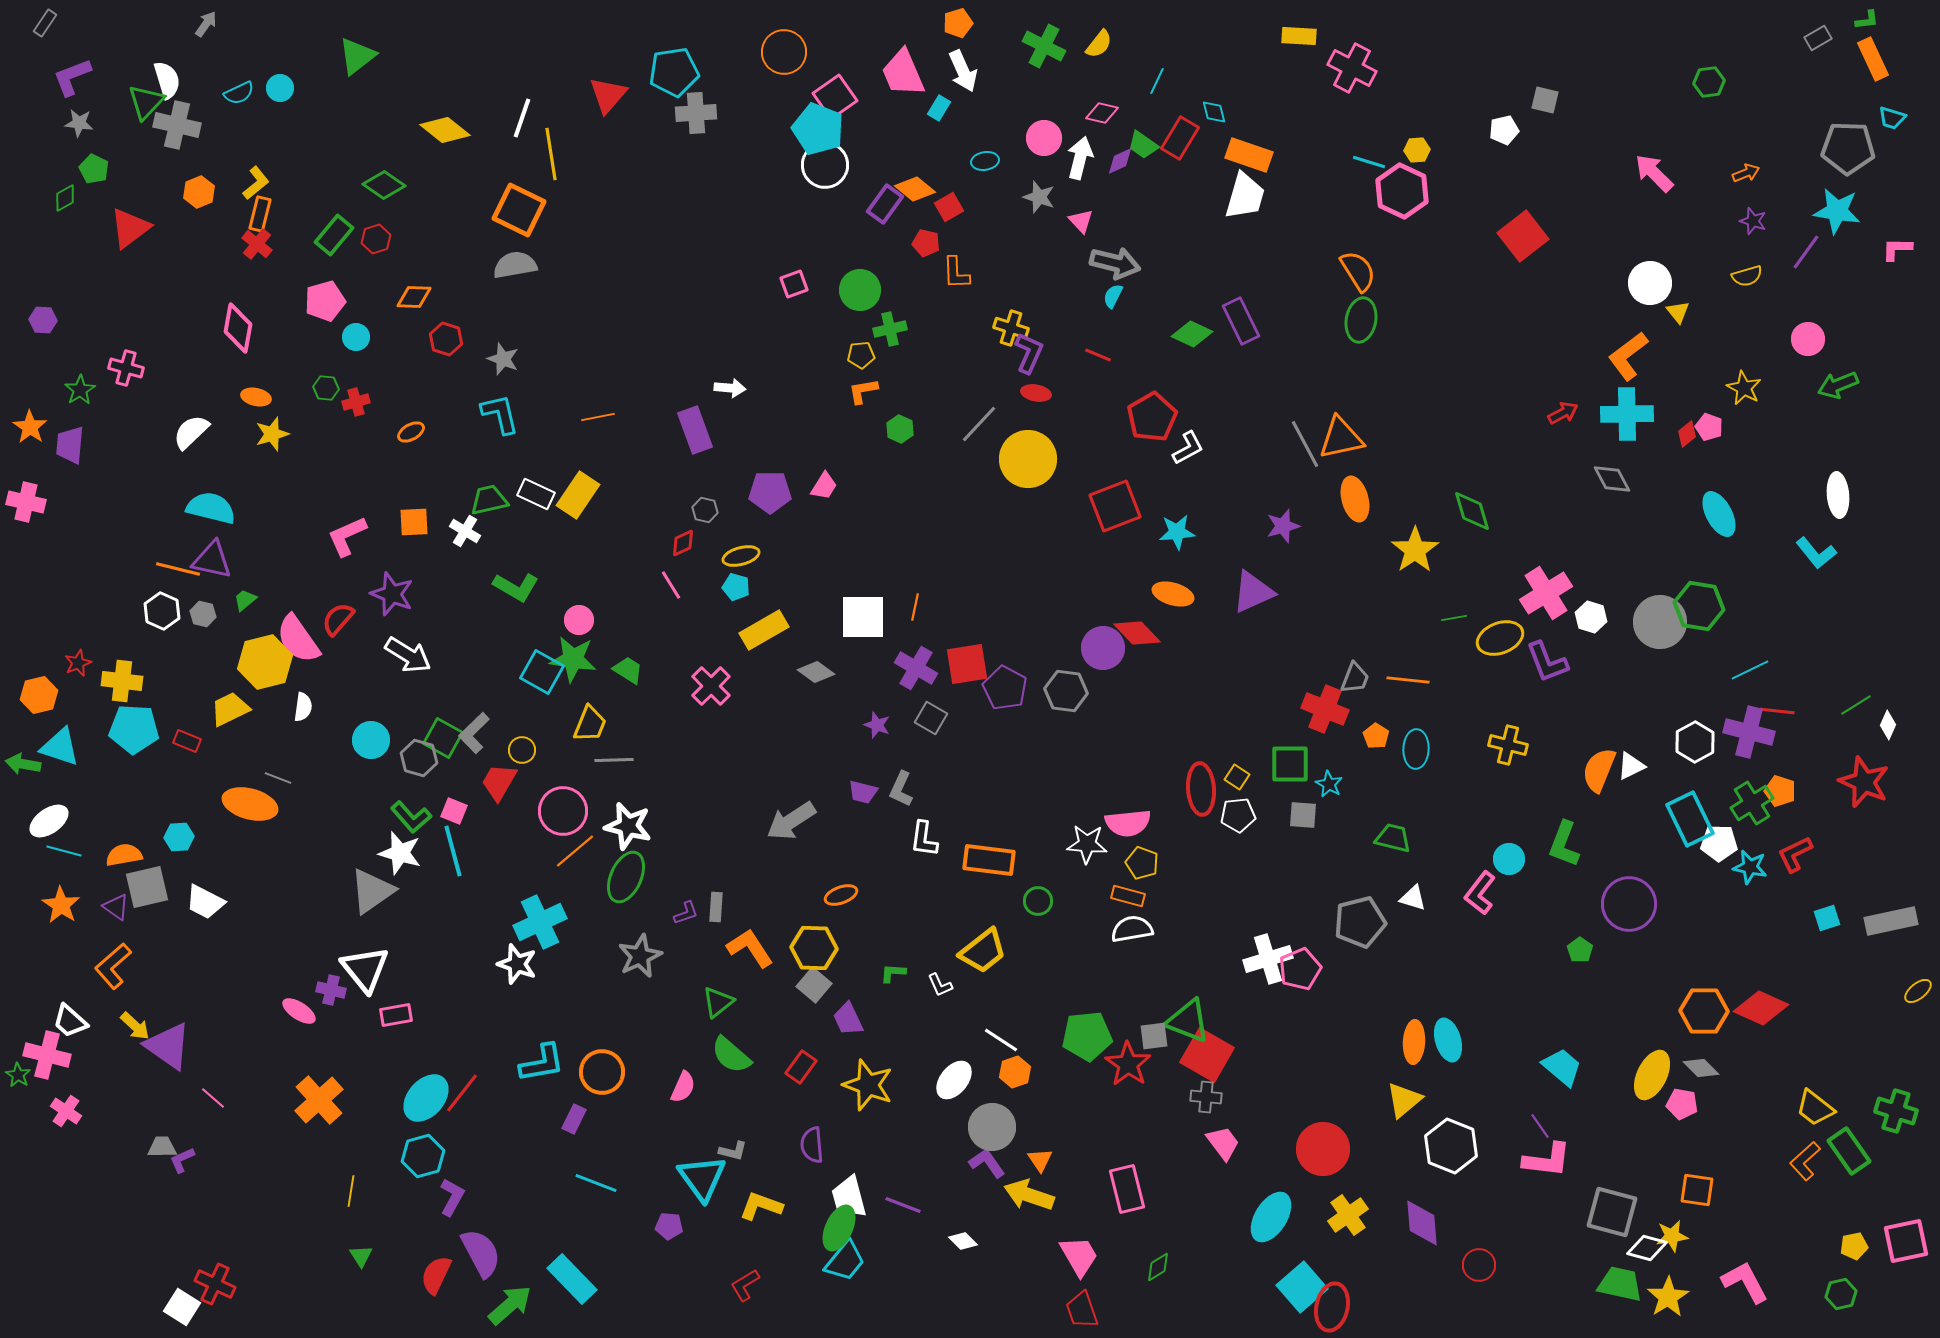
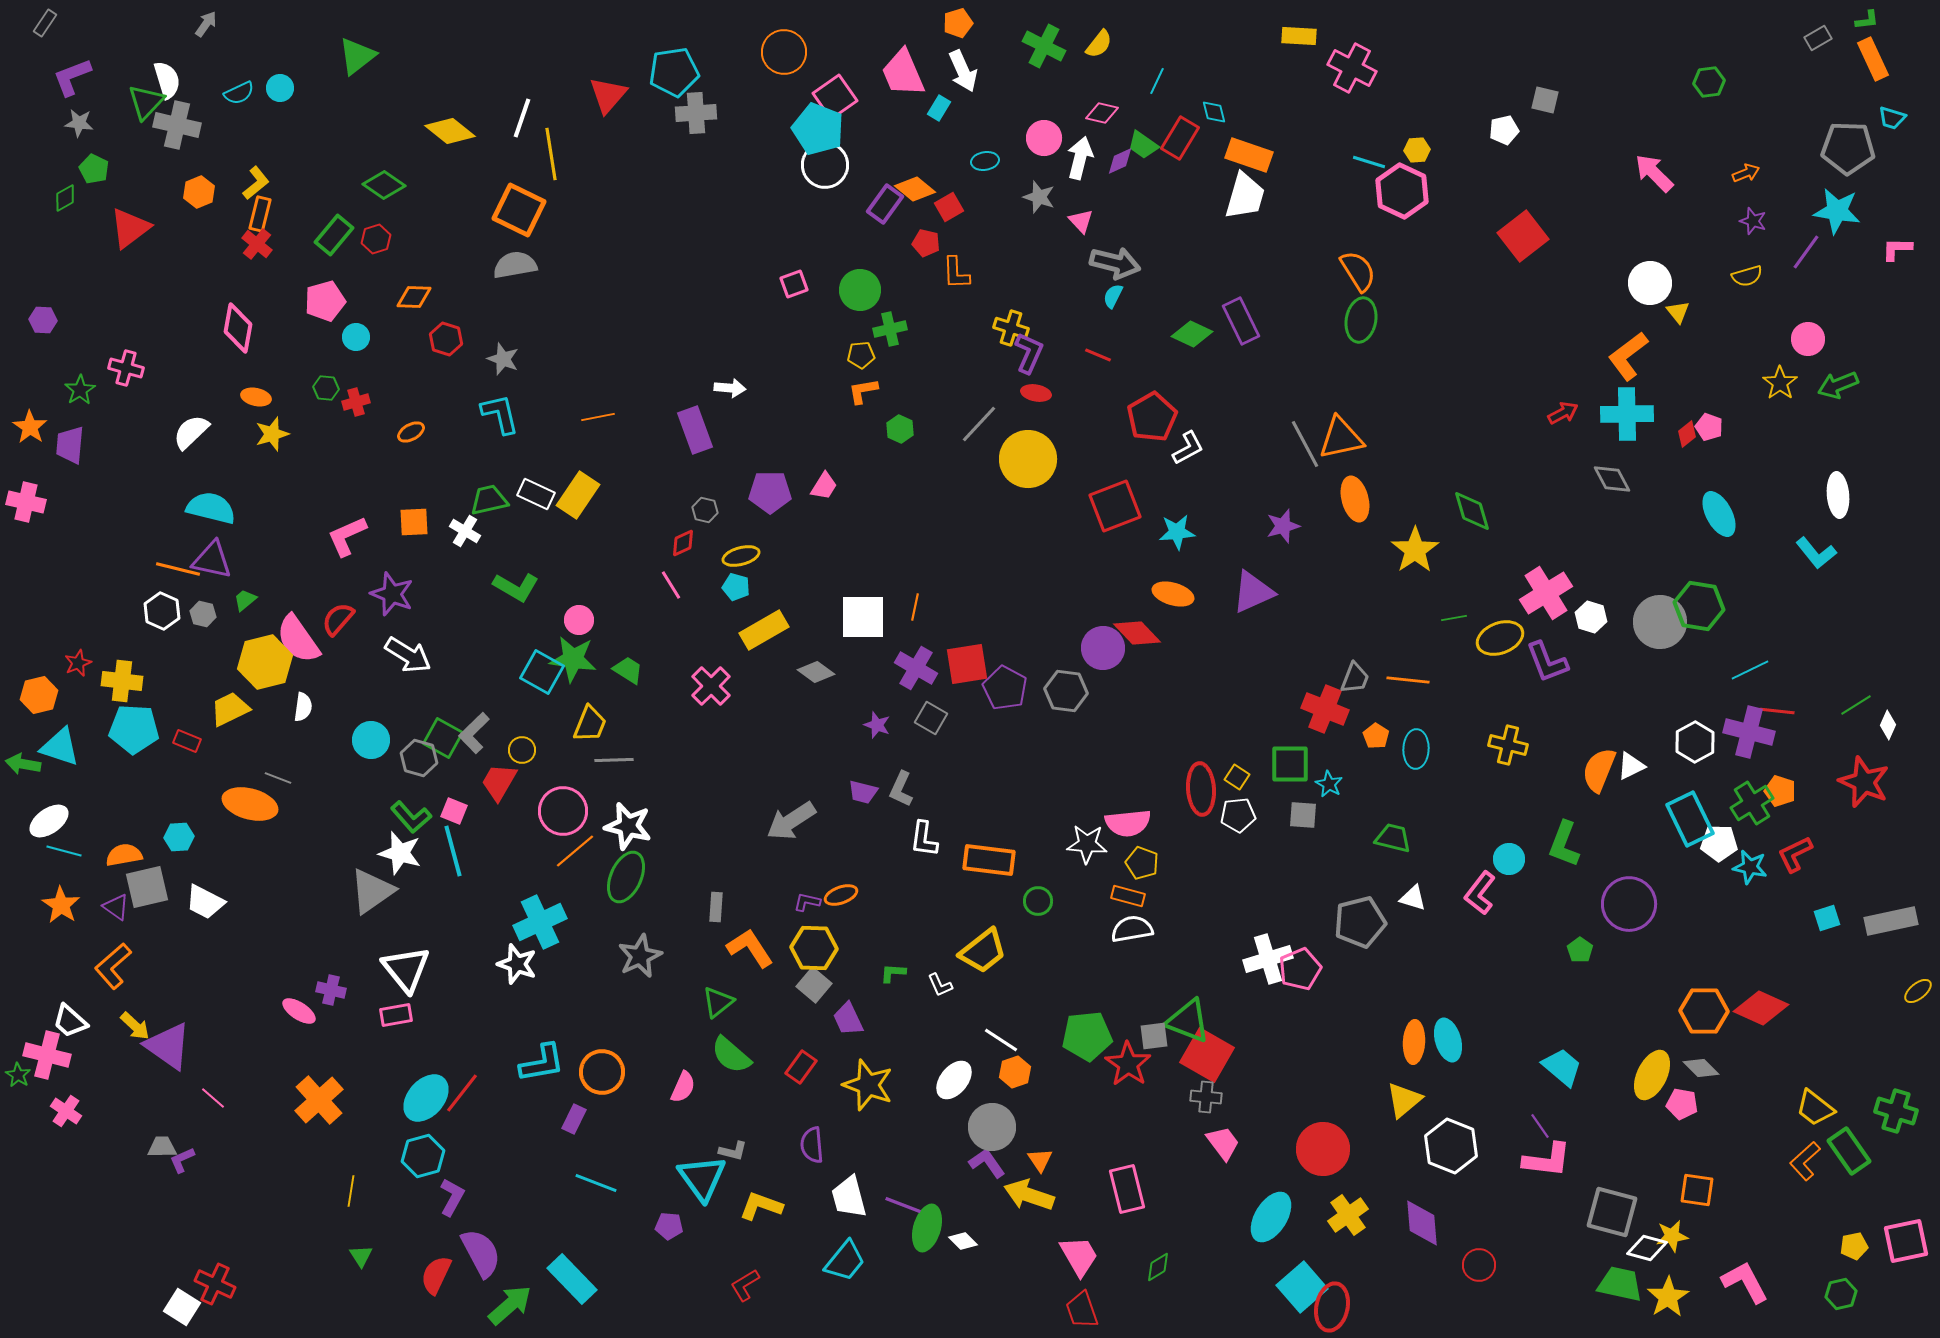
yellow diamond at (445, 130): moved 5 px right, 1 px down
yellow star at (1744, 388): moved 36 px right, 5 px up; rotated 8 degrees clockwise
purple L-shape at (686, 913): moved 121 px right, 11 px up; rotated 148 degrees counterclockwise
white triangle at (365, 969): moved 41 px right
green ellipse at (839, 1228): moved 88 px right; rotated 9 degrees counterclockwise
